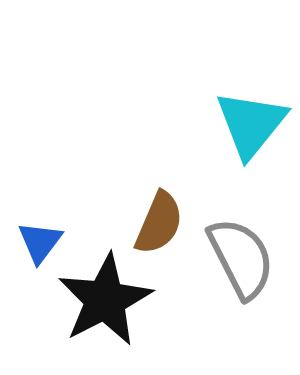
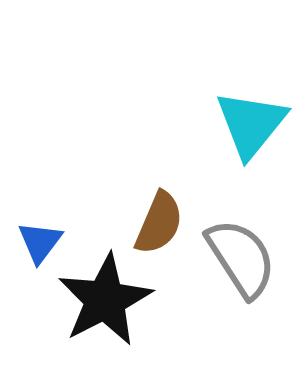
gray semicircle: rotated 6 degrees counterclockwise
